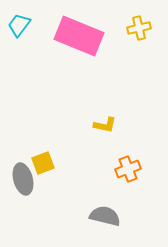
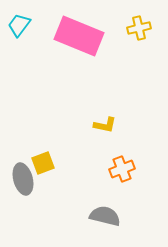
orange cross: moved 6 px left
